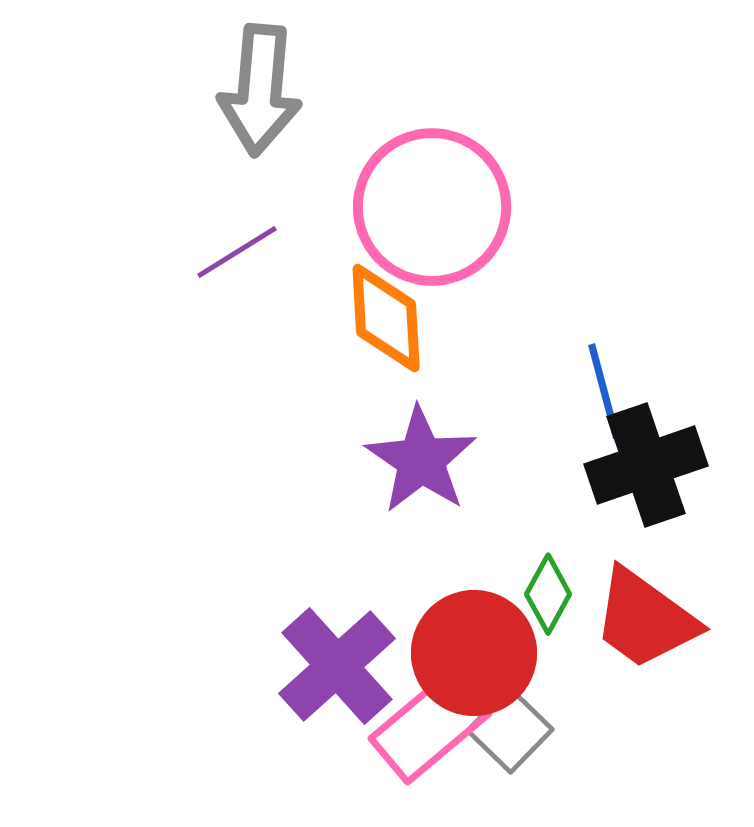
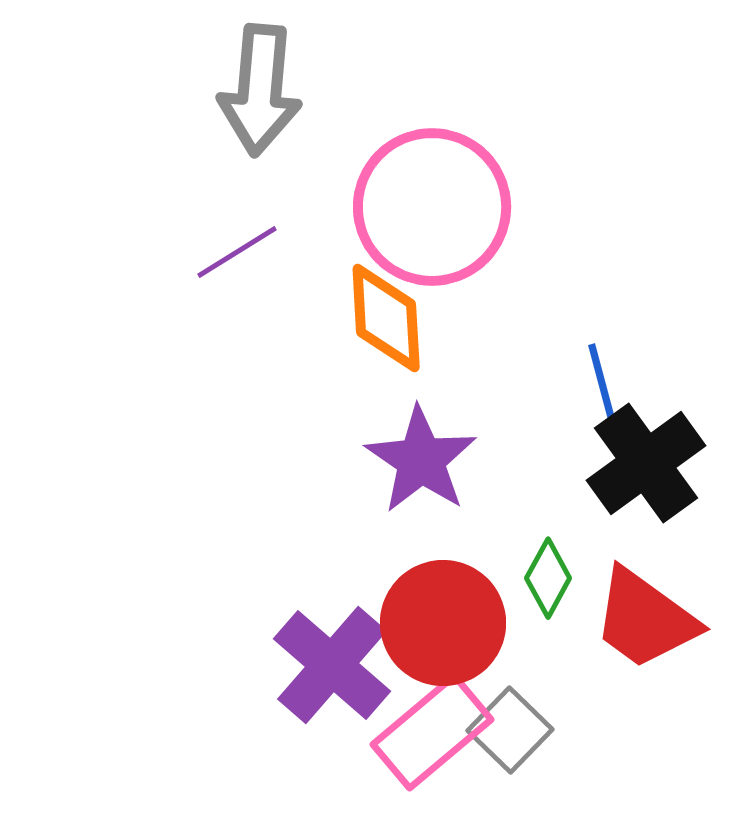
black cross: moved 2 px up; rotated 17 degrees counterclockwise
green diamond: moved 16 px up
red circle: moved 31 px left, 30 px up
purple cross: moved 5 px left, 1 px up; rotated 7 degrees counterclockwise
pink rectangle: moved 2 px right, 6 px down
